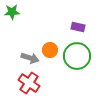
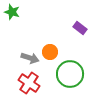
green star: rotated 21 degrees clockwise
purple rectangle: moved 2 px right, 1 px down; rotated 24 degrees clockwise
orange circle: moved 2 px down
green circle: moved 7 px left, 18 px down
